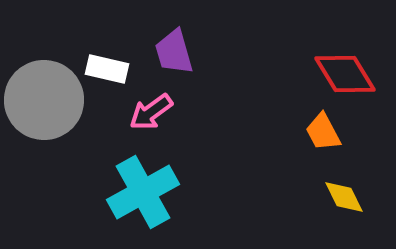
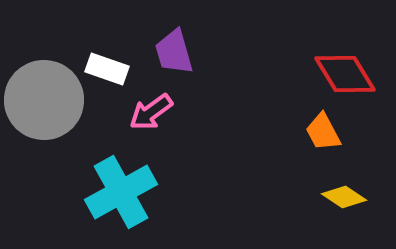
white rectangle: rotated 6 degrees clockwise
cyan cross: moved 22 px left
yellow diamond: rotated 30 degrees counterclockwise
